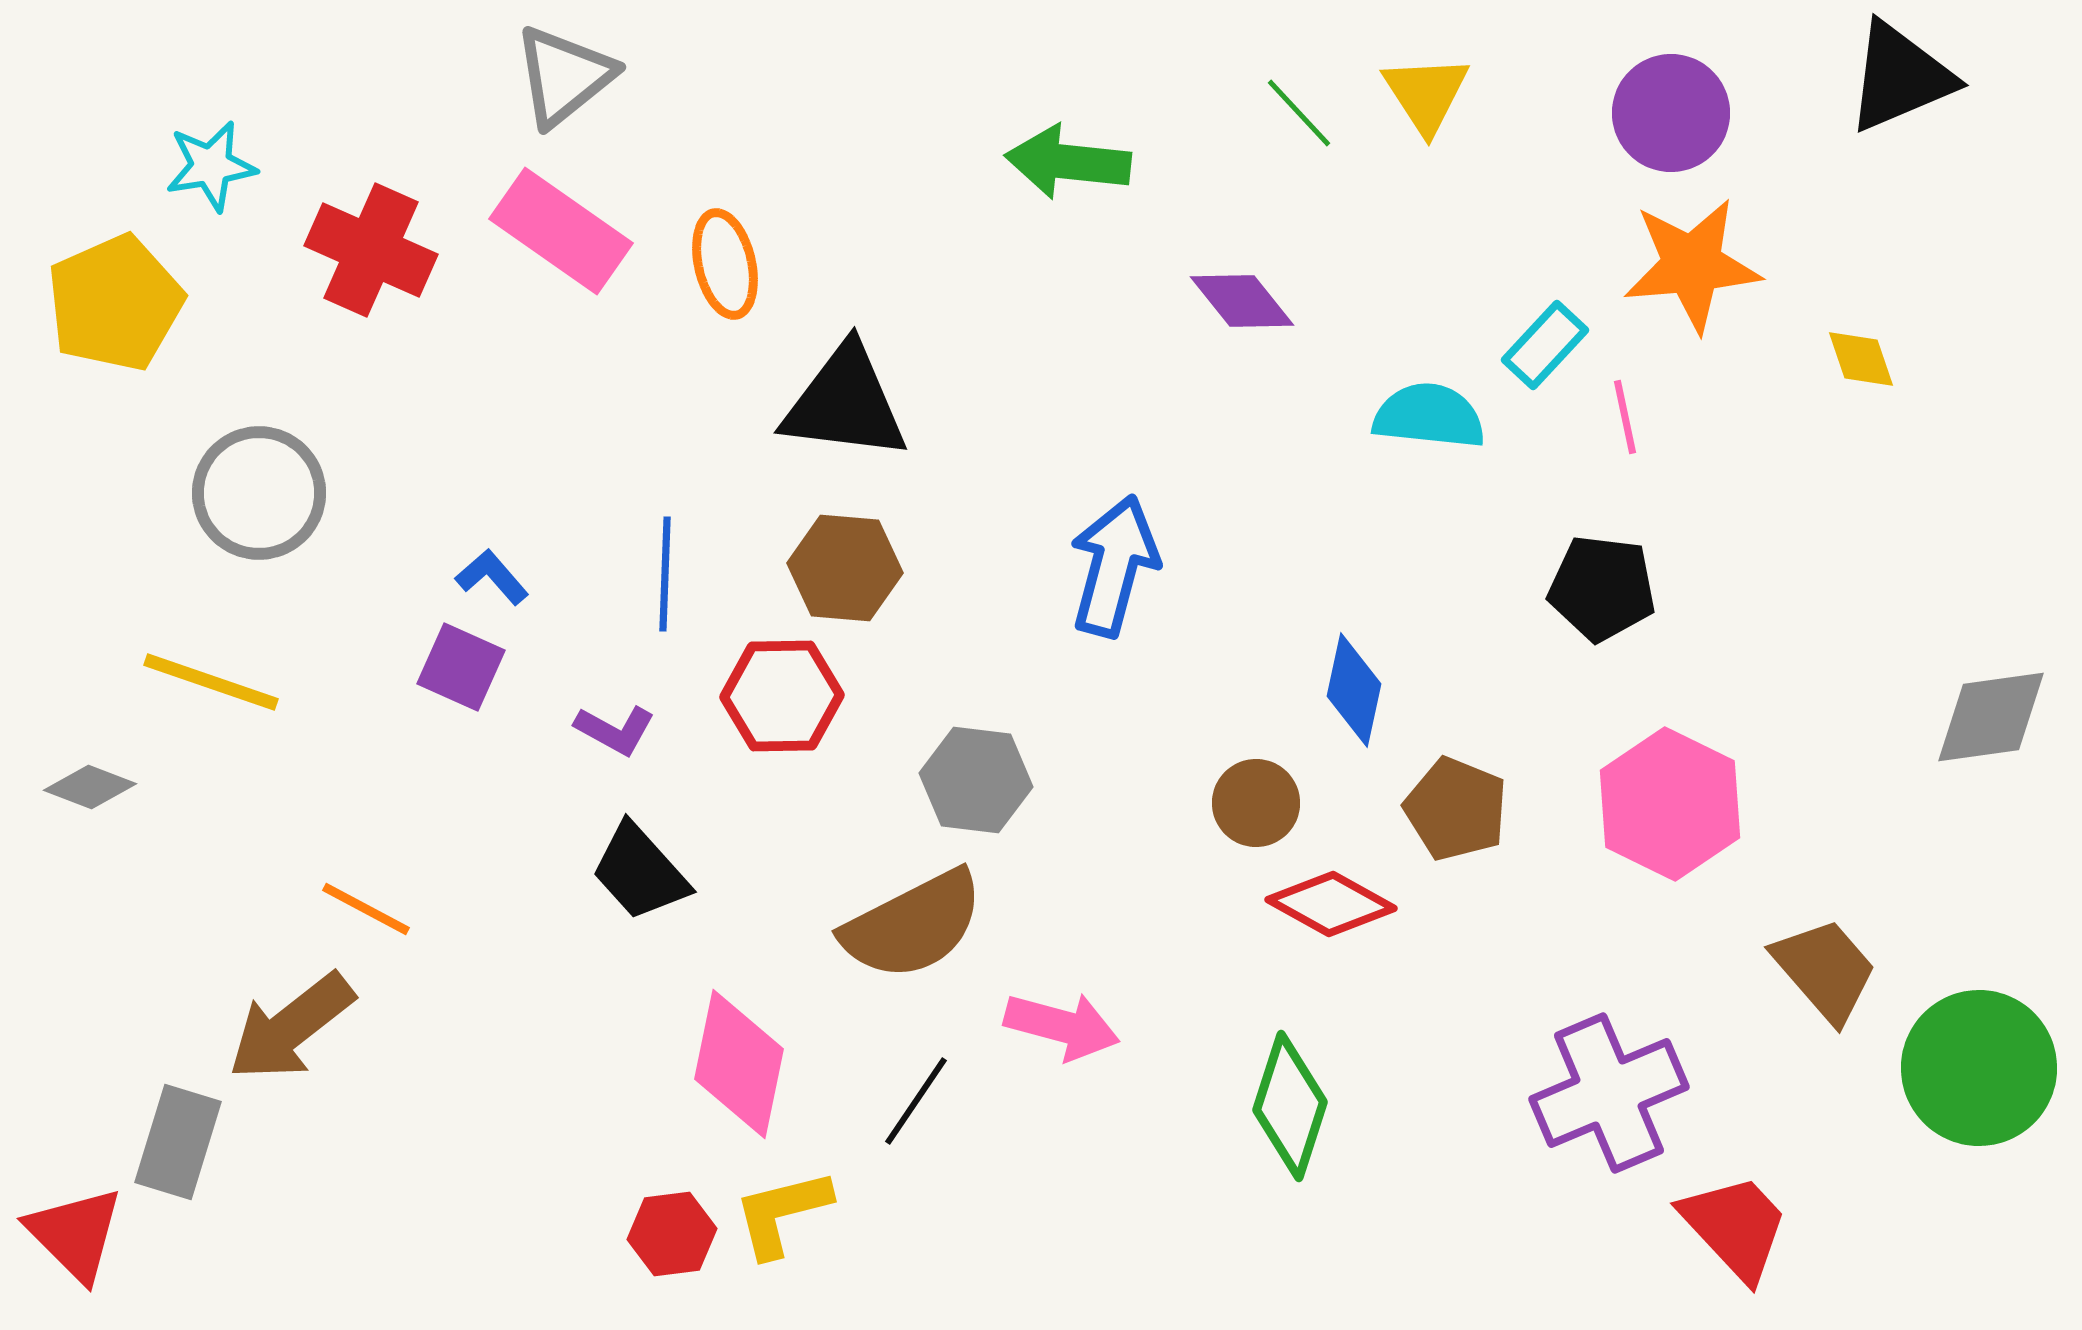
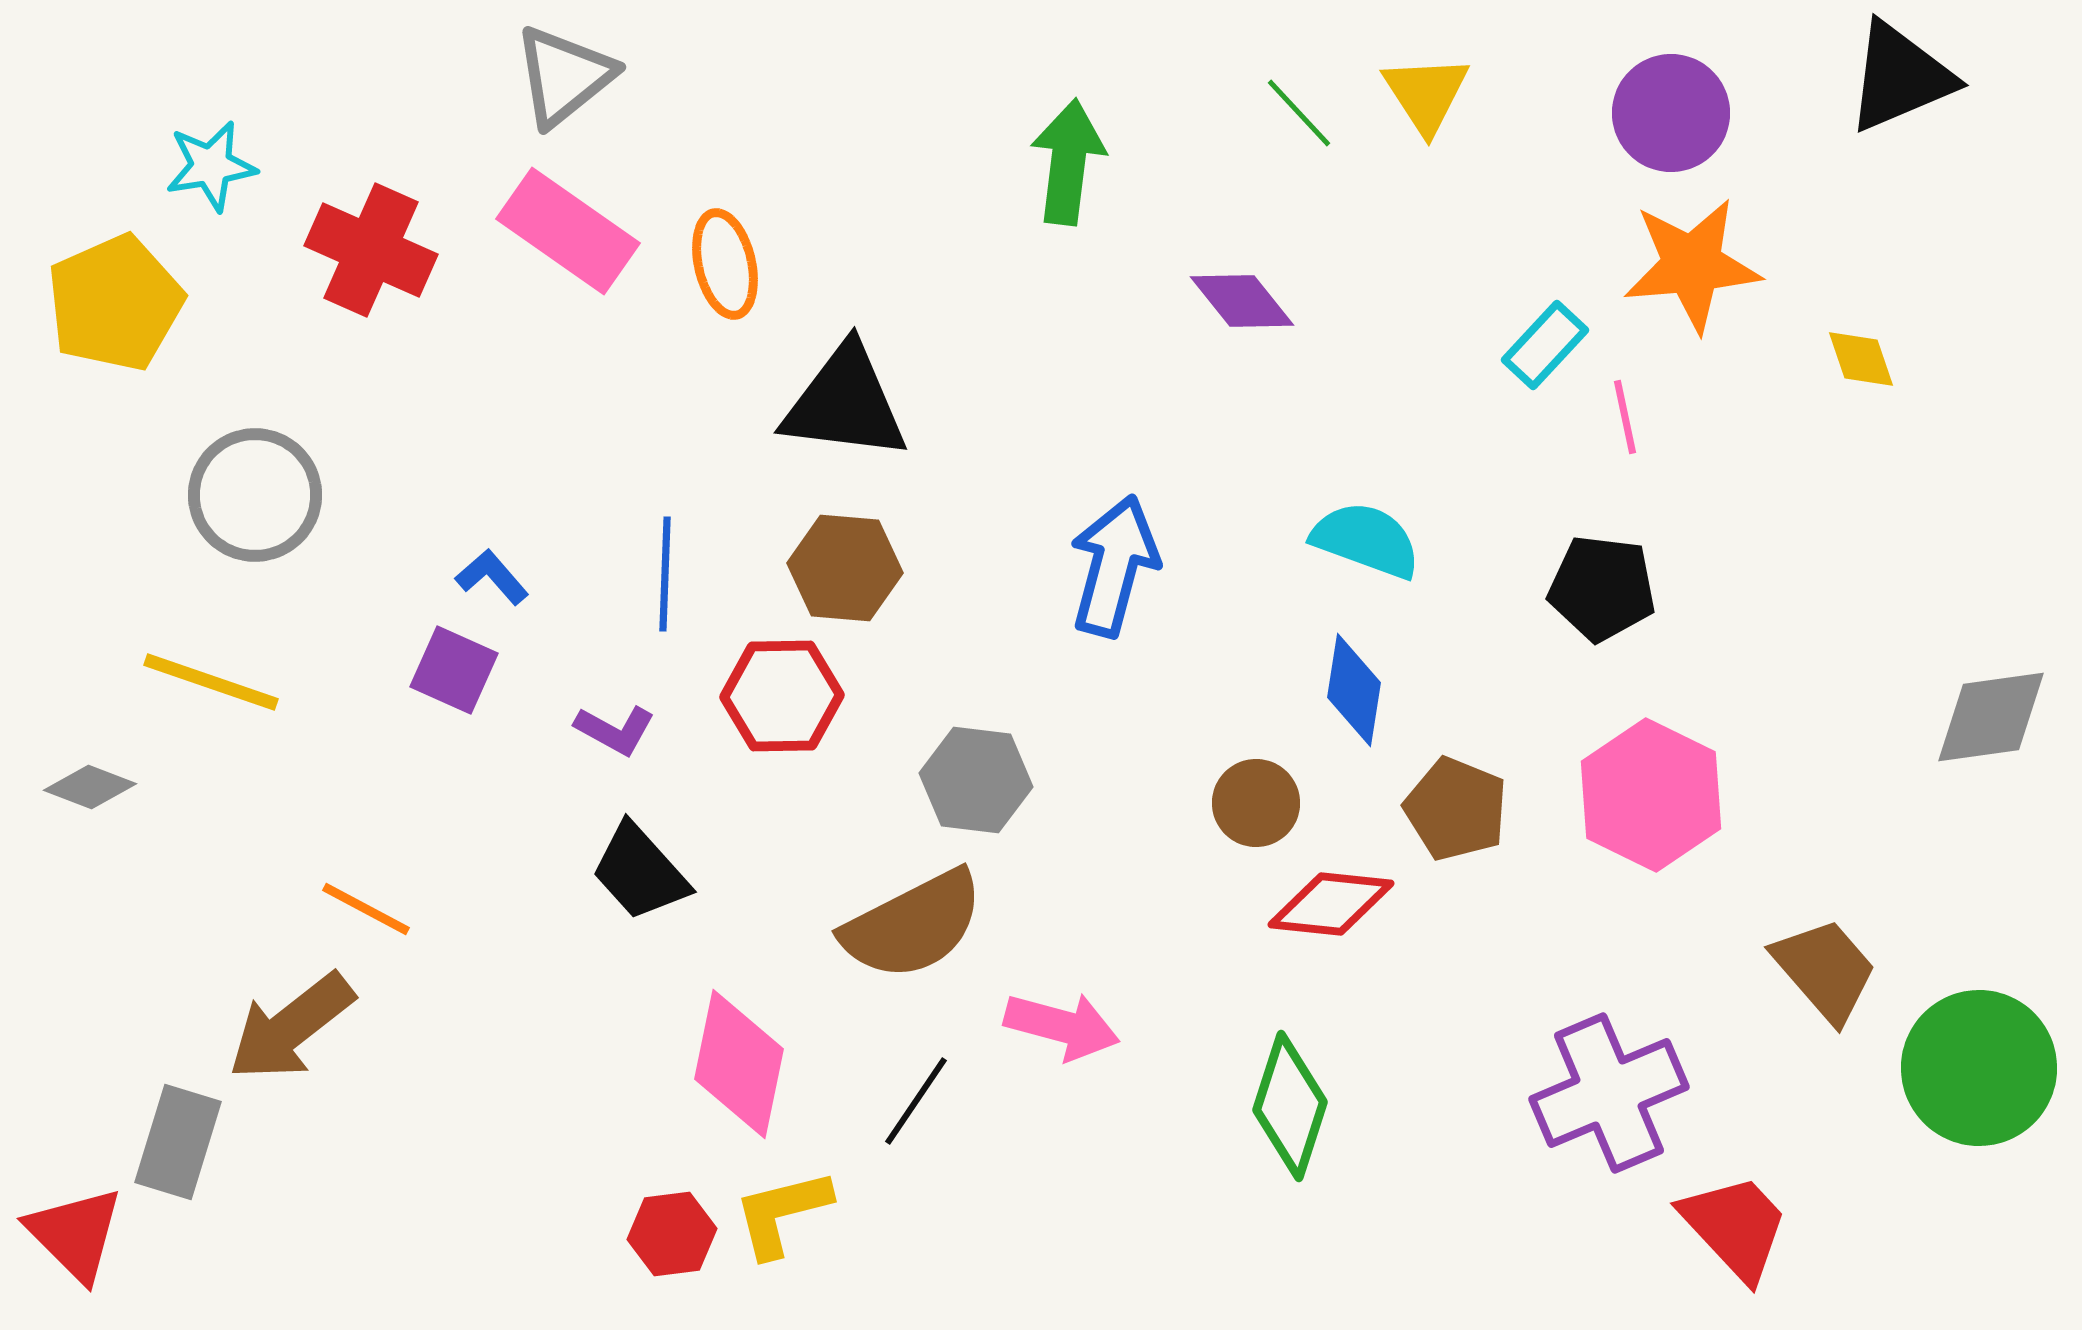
green arrow at (1068, 162): rotated 91 degrees clockwise
pink rectangle at (561, 231): moved 7 px right
cyan semicircle at (1429, 416): moved 63 px left, 124 px down; rotated 14 degrees clockwise
gray circle at (259, 493): moved 4 px left, 2 px down
purple square at (461, 667): moved 7 px left, 3 px down
blue diamond at (1354, 690): rotated 3 degrees counterclockwise
pink hexagon at (1670, 804): moved 19 px left, 9 px up
red diamond at (1331, 904): rotated 23 degrees counterclockwise
